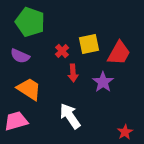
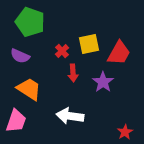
white arrow: rotated 48 degrees counterclockwise
pink trapezoid: rotated 125 degrees clockwise
